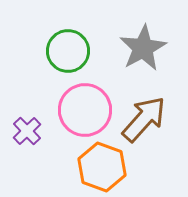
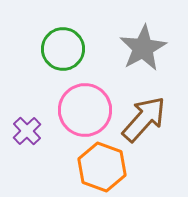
green circle: moved 5 px left, 2 px up
